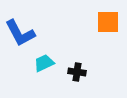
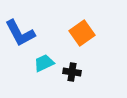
orange square: moved 26 px left, 11 px down; rotated 35 degrees counterclockwise
black cross: moved 5 px left
